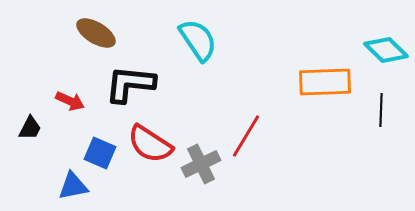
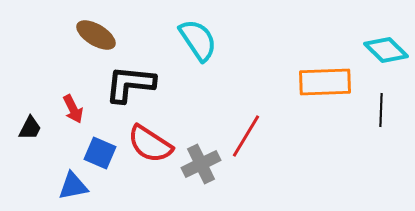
brown ellipse: moved 2 px down
red arrow: moved 3 px right, 8 px down; rotated 40 degrees clockwise
